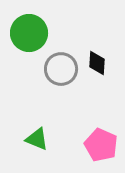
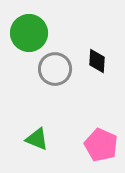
black diamond: moved 2 px up
gray circle: moved 6 px left
